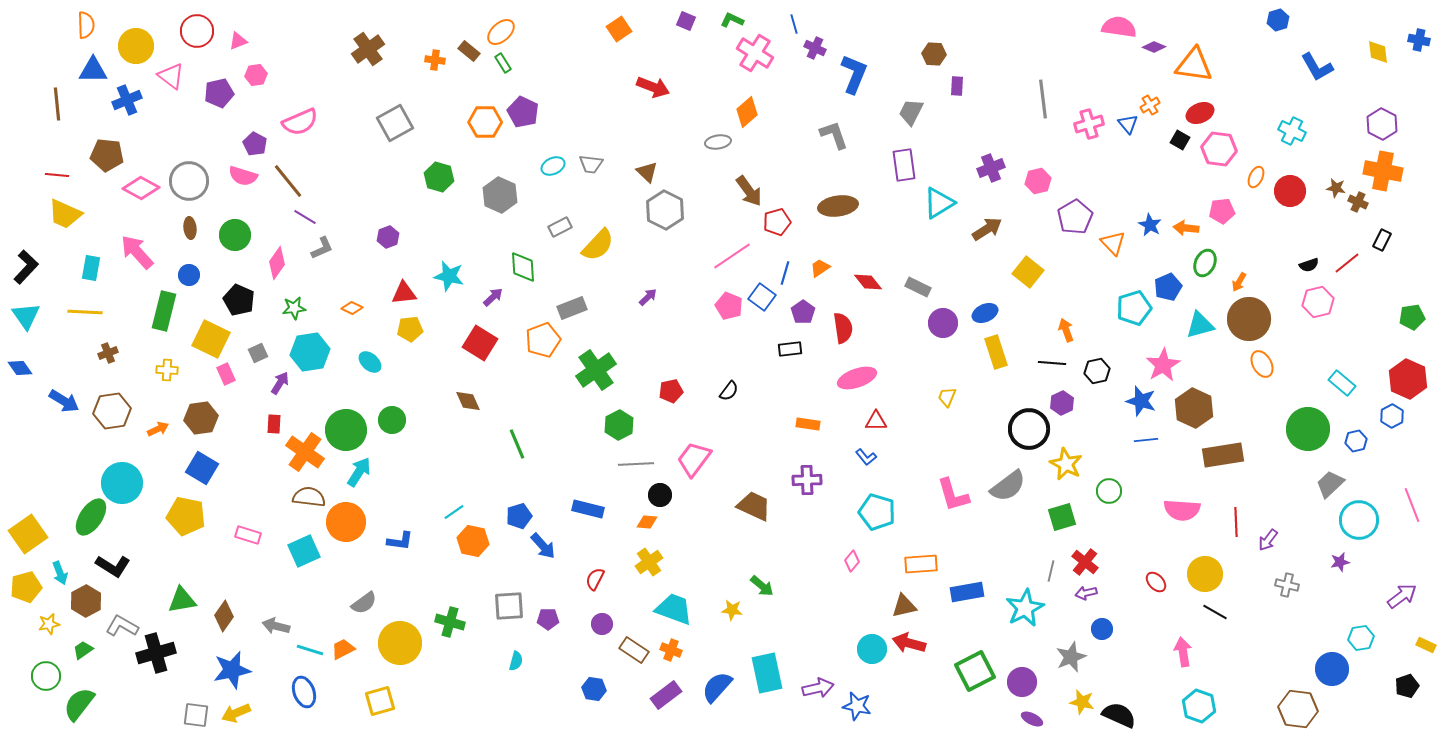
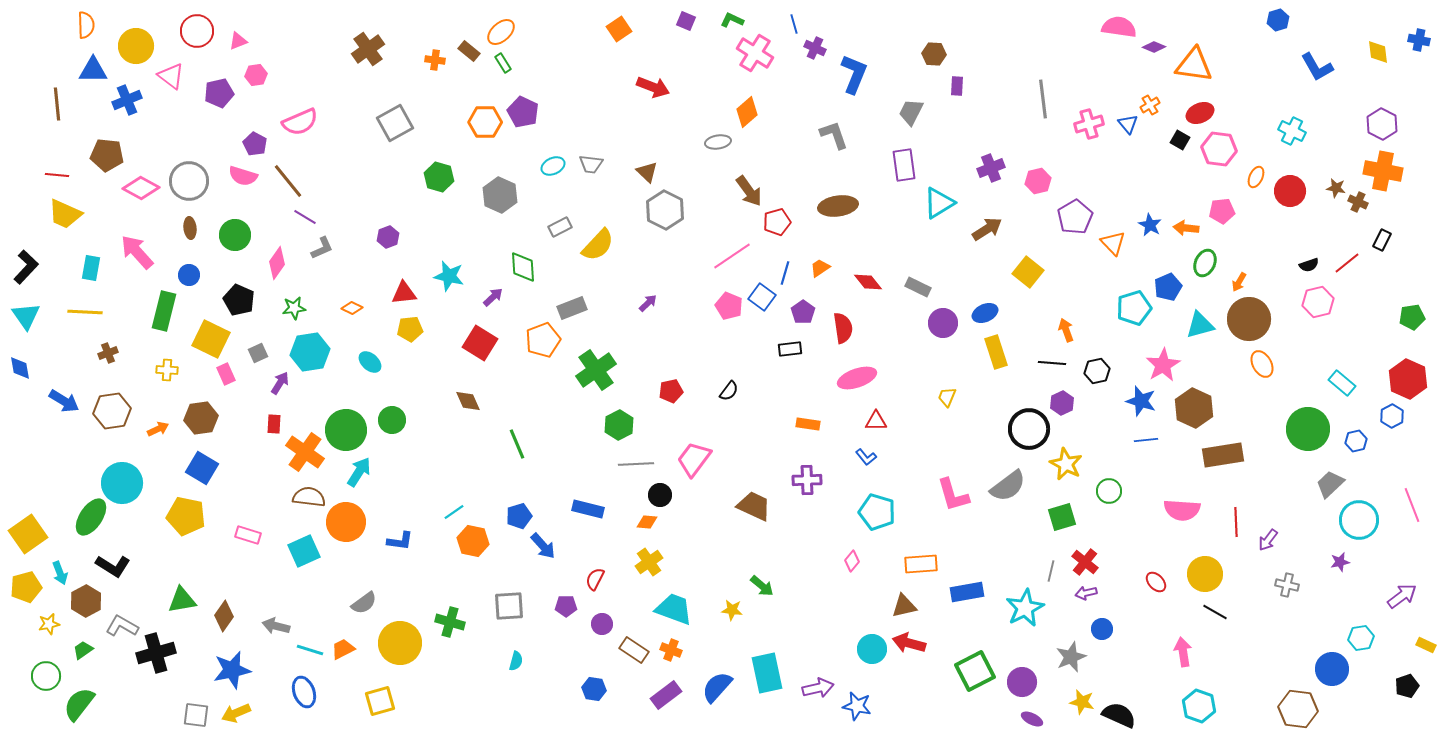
purple arrow at (648, 297): moved 6 px down
blue diamond at (20, 368): rotated 25 degrees clockwise
purple pentagon at (548, 619): moved 18 px right, 13 px up
